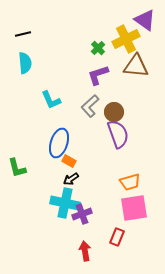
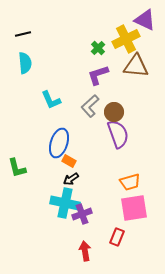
purple triangle: rotated 10 degrees counterclockwise
